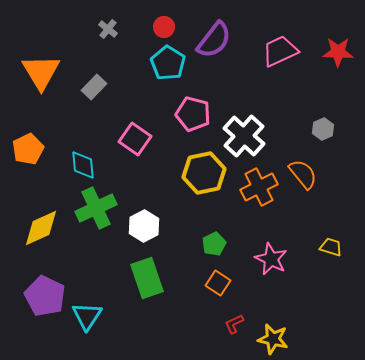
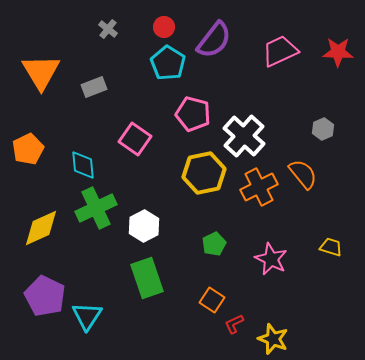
gray rectangle: rotated 25 degrees clockwise
orange square: moved 6 px left, 17 px down
yellow star: rotated 8 degrees clockwise
